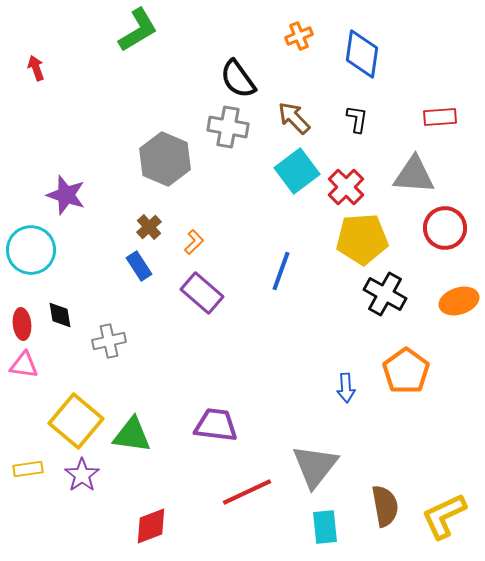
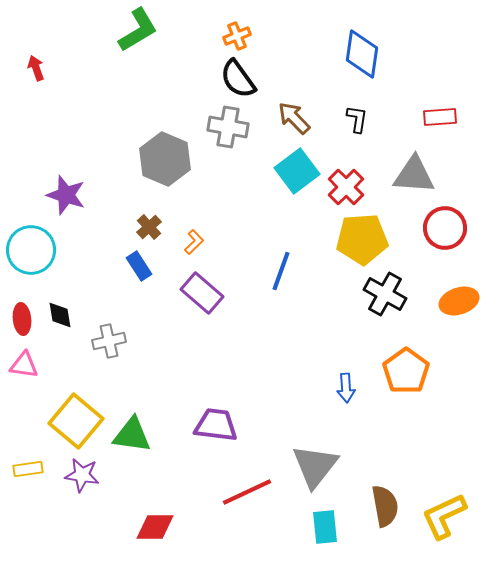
orange cross at (299, 36): moved 62 px left
red ellipse at (22, 324): moved 5 px up
purple star at (82, 475): rotated 28 degrees counterclockwise
red diamond at (151, 526): moved 4 px right, 1 px down; rotated 21 degrees clockwise
